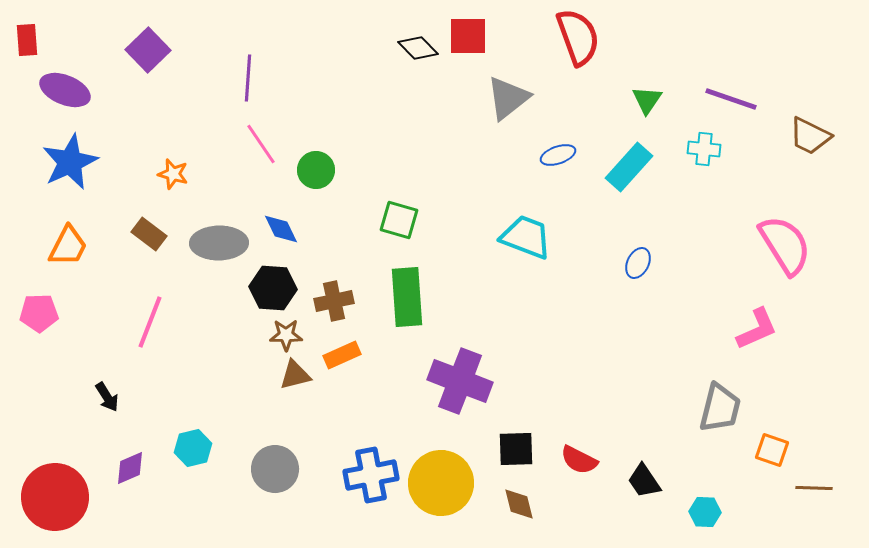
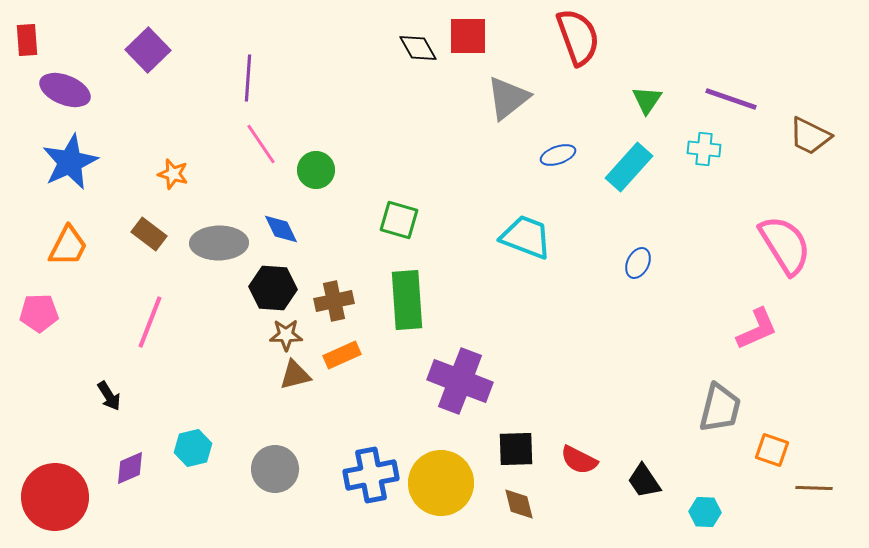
black diamond at (418, 48): rotated 15 degrees clockwise
green rectangle at (407, 297): moved 3 px down
black arrow at (107, 397): moved 2 px right, 1 px up
